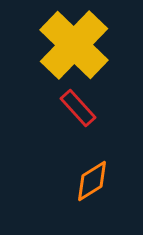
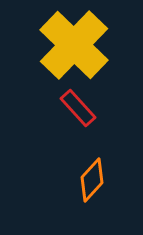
orange diamond: moved 1 px up; rotated 15 degrees counterclockwise
